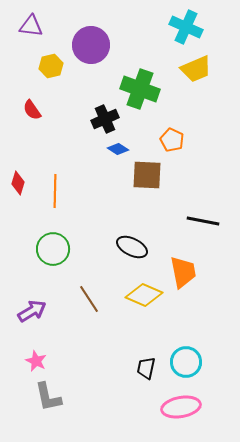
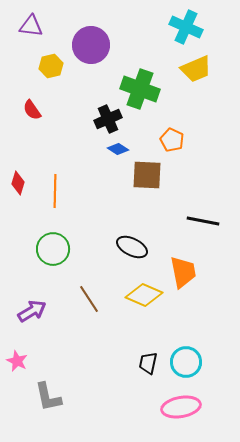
black cross: moved 3 px right
pink star: moved 19 px left
black trapezoid: moved 2 px right, 5 px up
